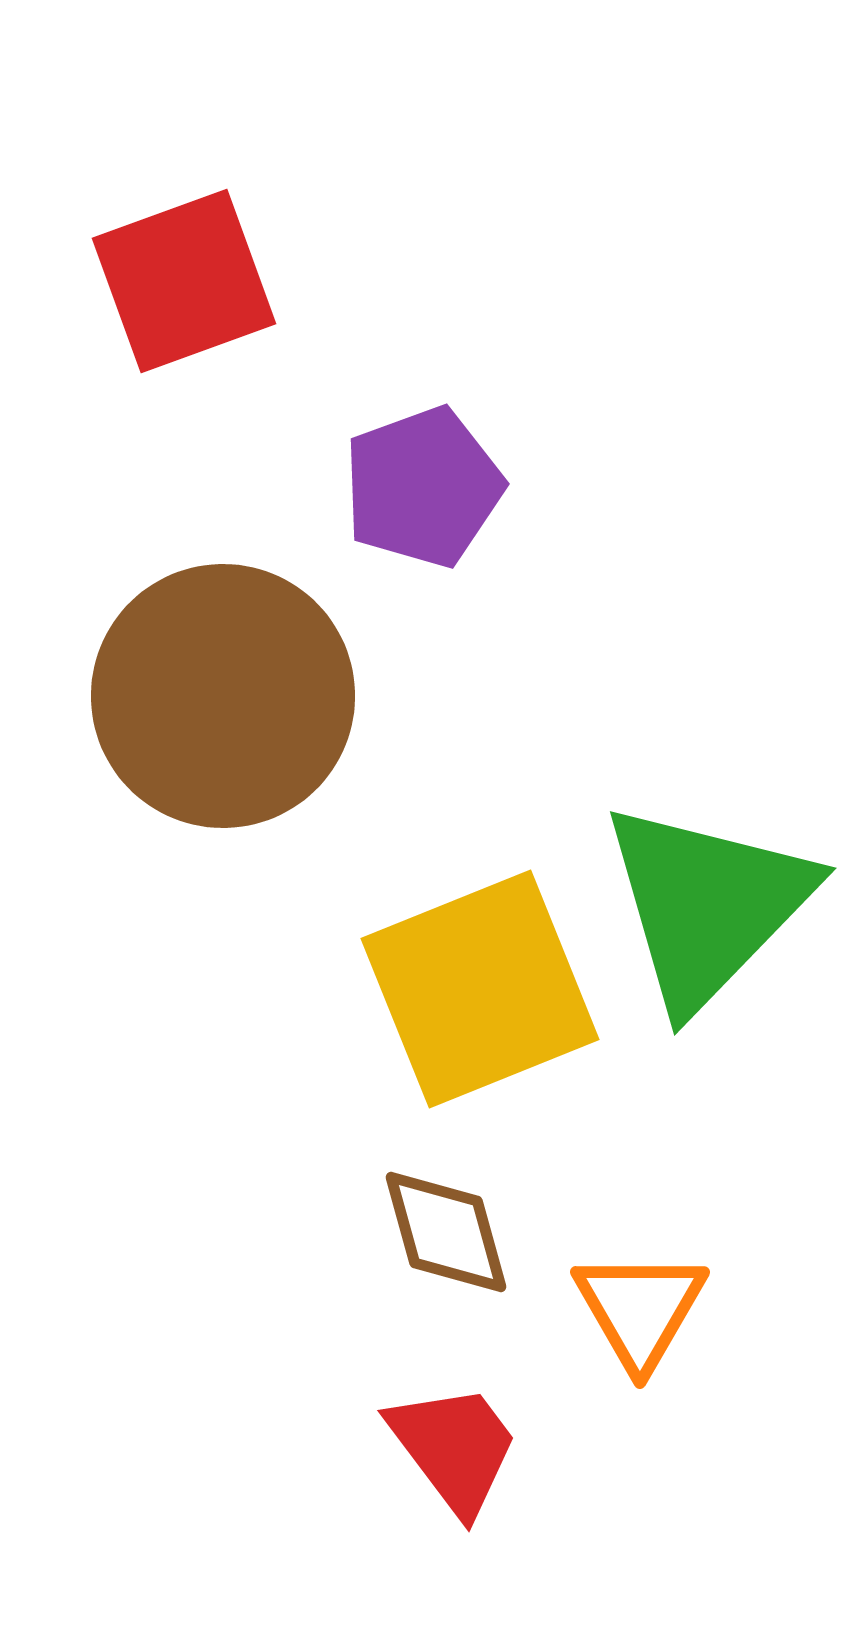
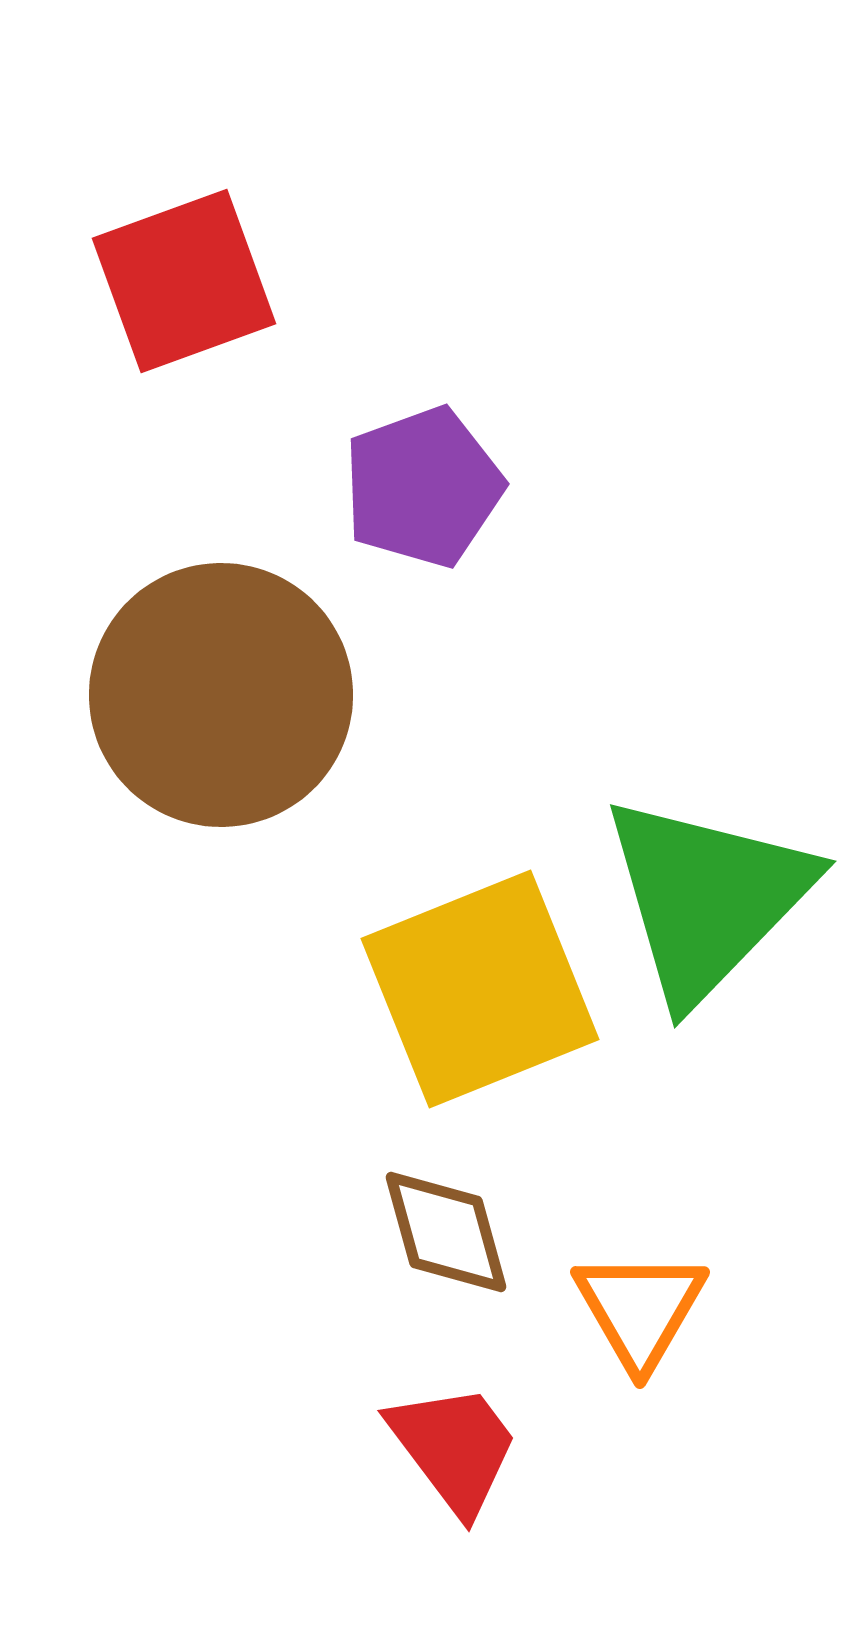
brown circle: moved 2 px left, 1 px up
green triangle: moved 7 px up
